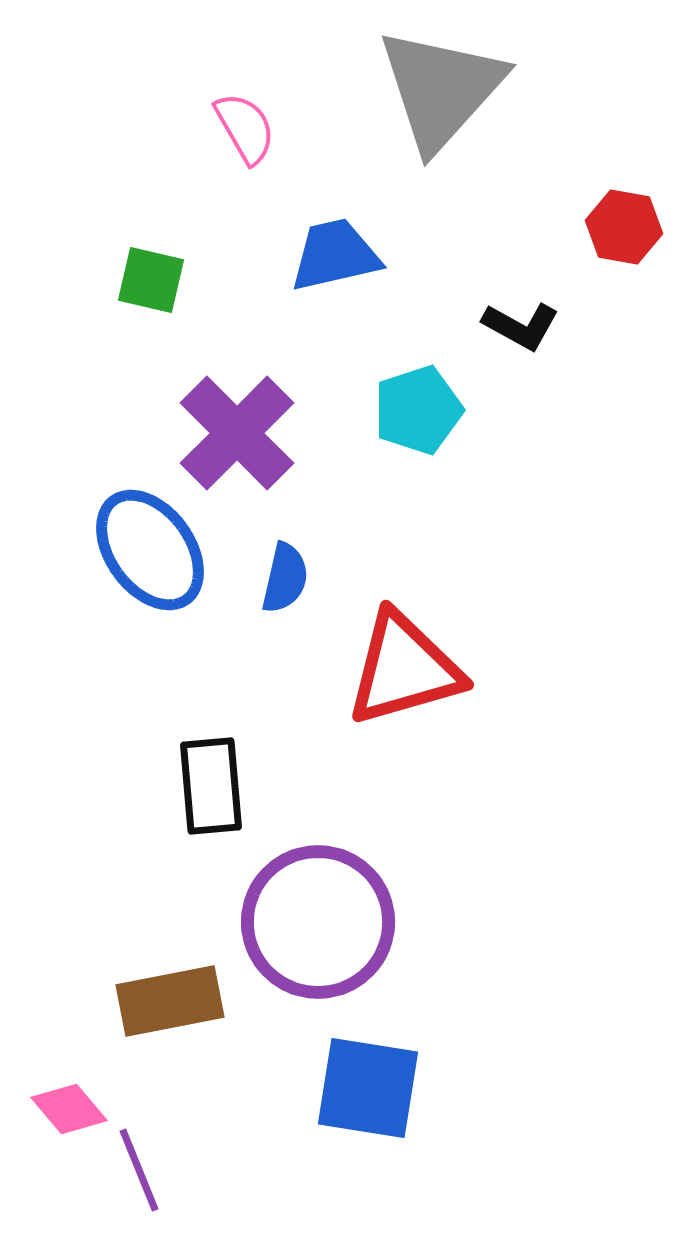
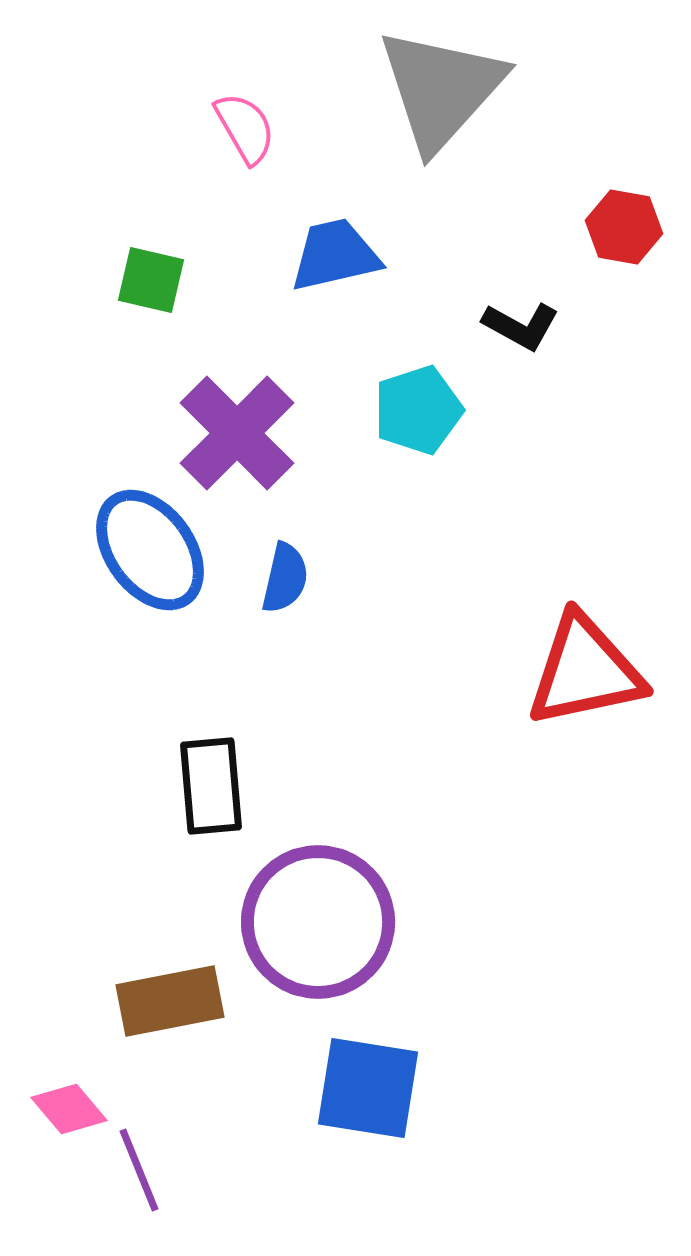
red triangle: moved 181 px right, 2 px down; rotated 4 degrees clockwise
